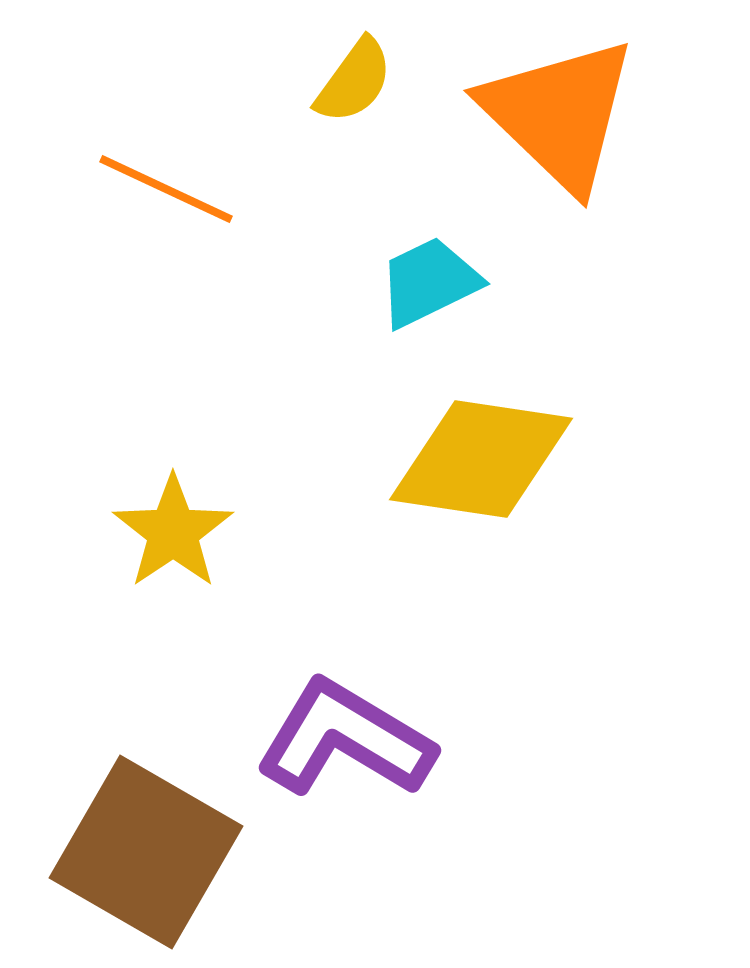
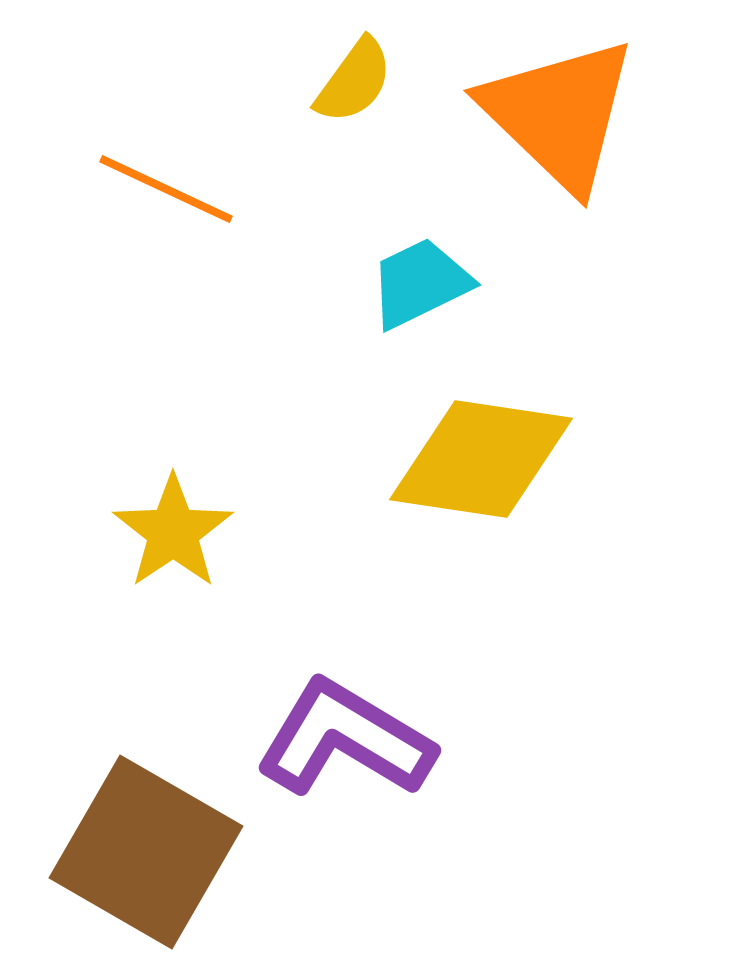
cyan trapezoid: moved 9 px left, 1 px down
